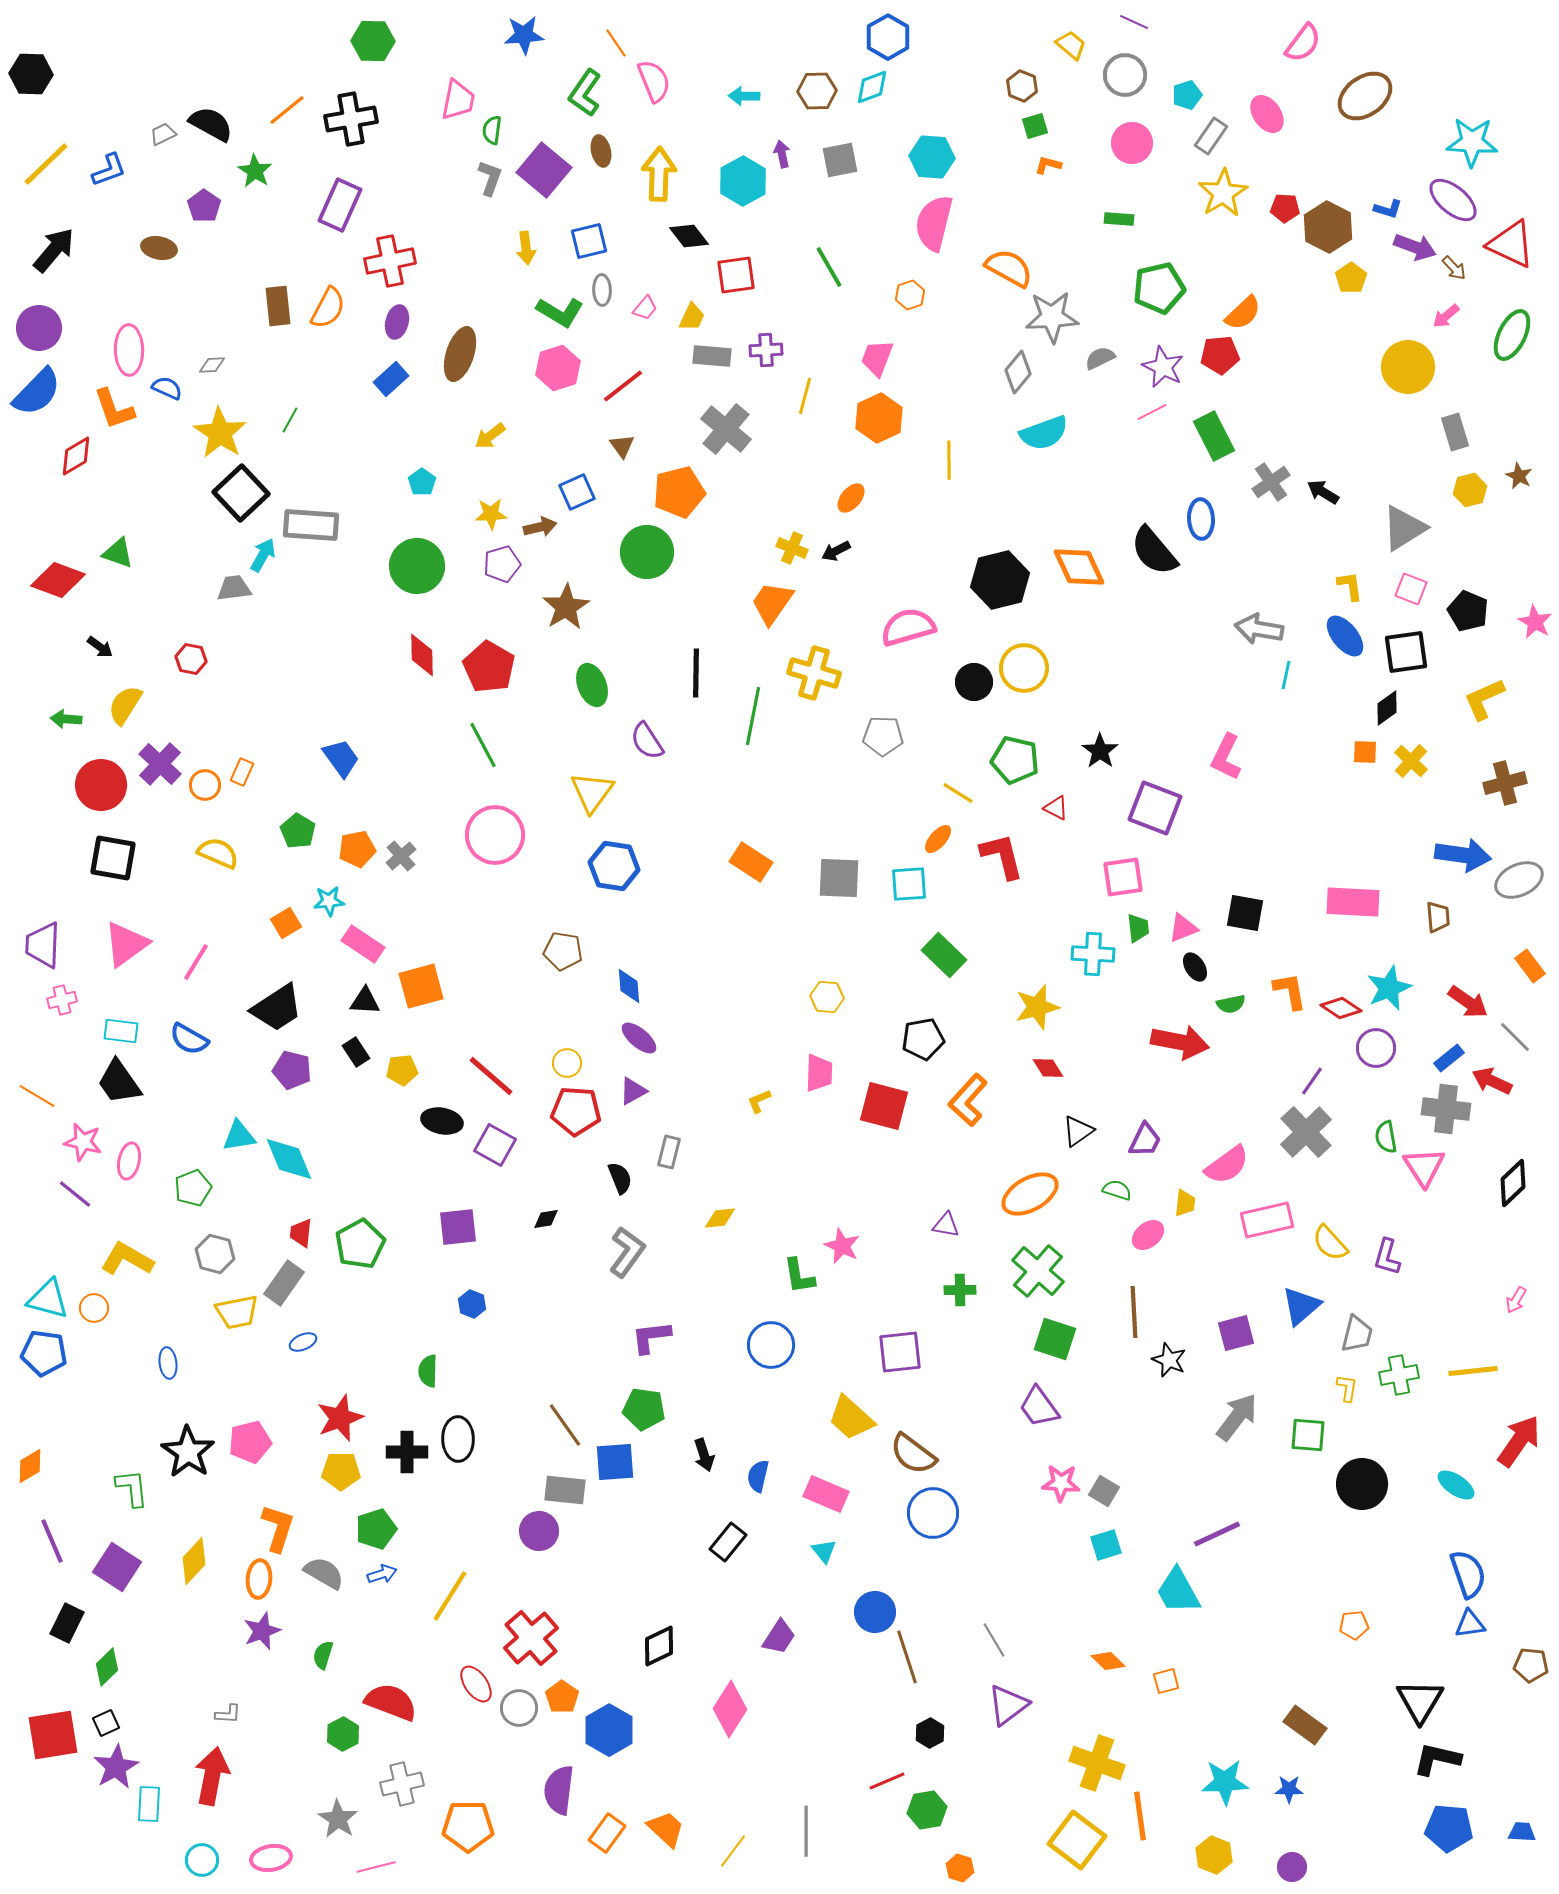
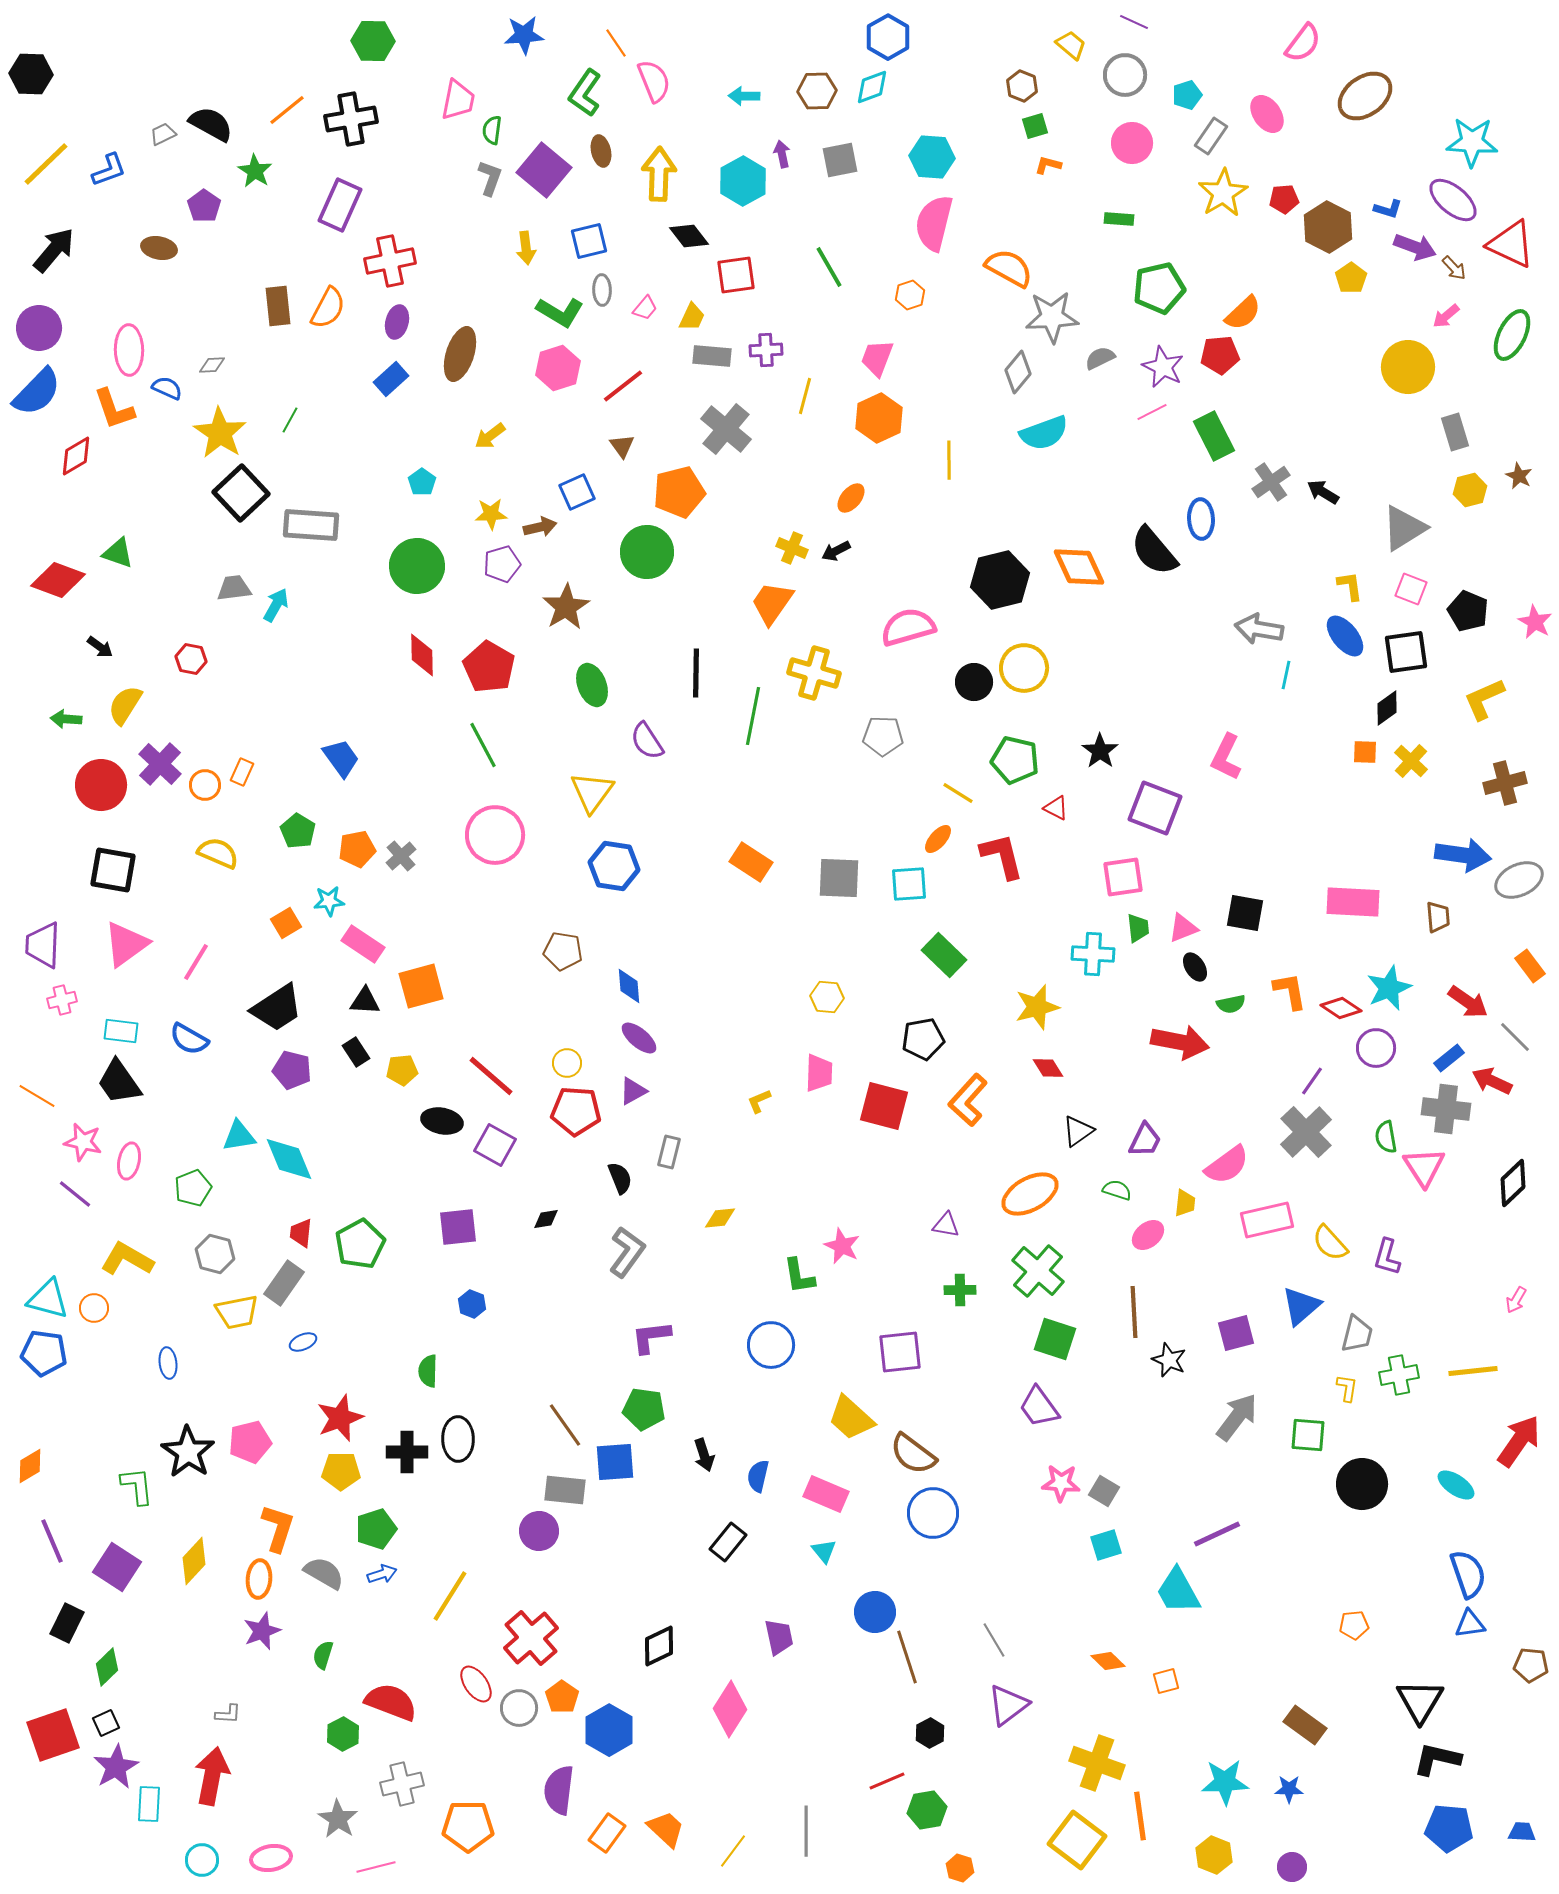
red pentagon at (1285, 208): moved 1 px left, 9 px up; rotated 8 degrees counterclockwise
cyan arrow at (263, 555): moved 13 px right, 50 px down
black square at (113, 858): moved 12 px down
green L-shape at (132, 1488): moved 5 px right, 2 px up
purple trapezoid at (779, 1637): rotated 45 degrees counterclockwise
red square at (53, 1735): rotated 10 degrees counterclockwise
